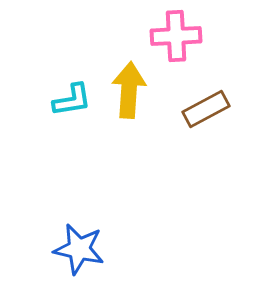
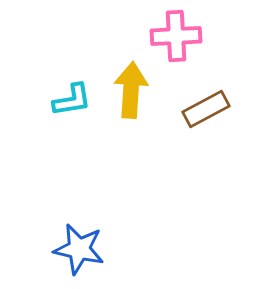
yellow arrow: moved 2 px right
